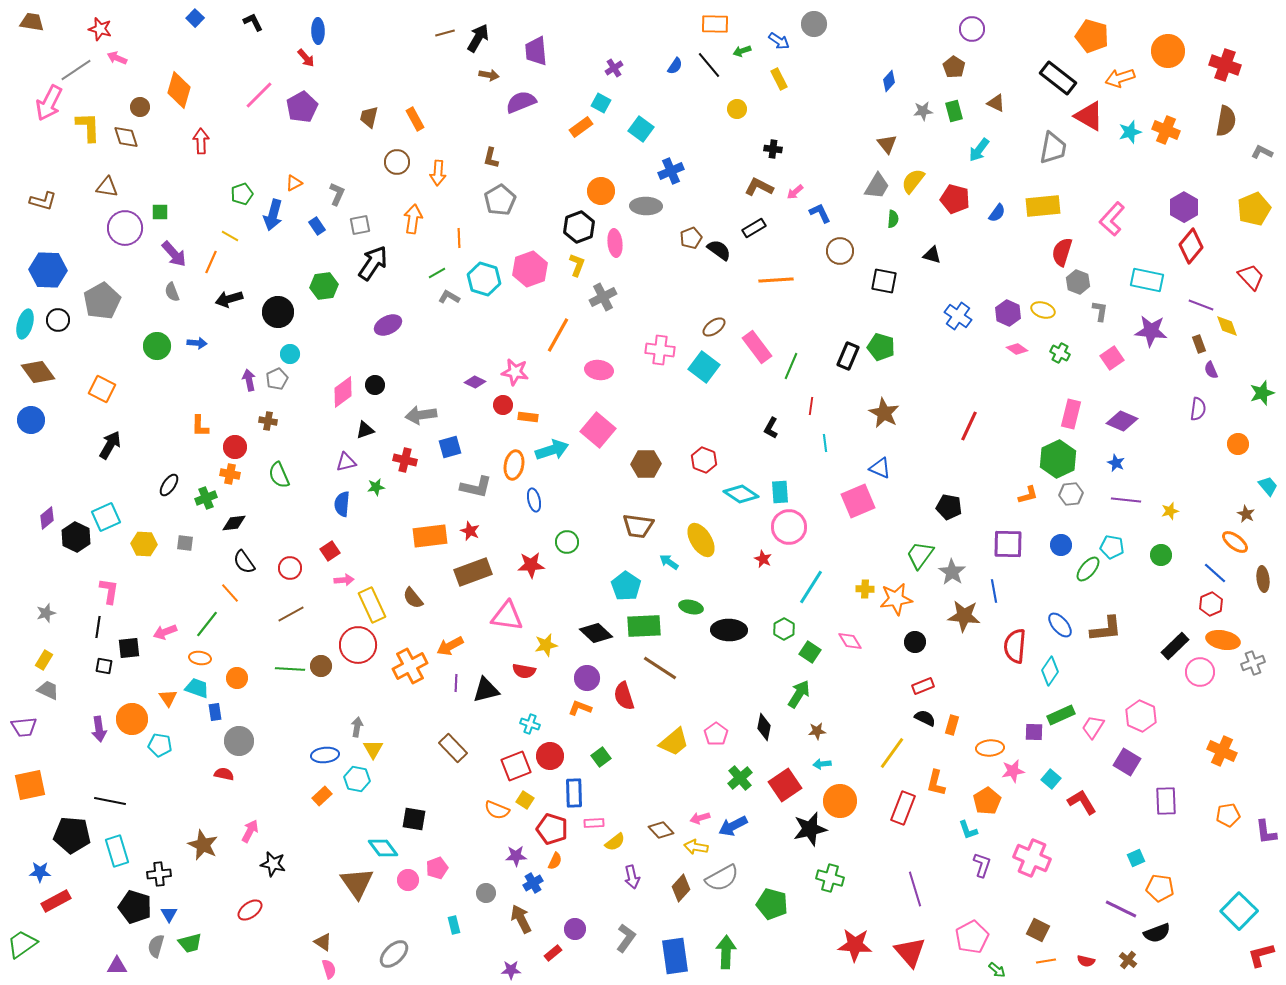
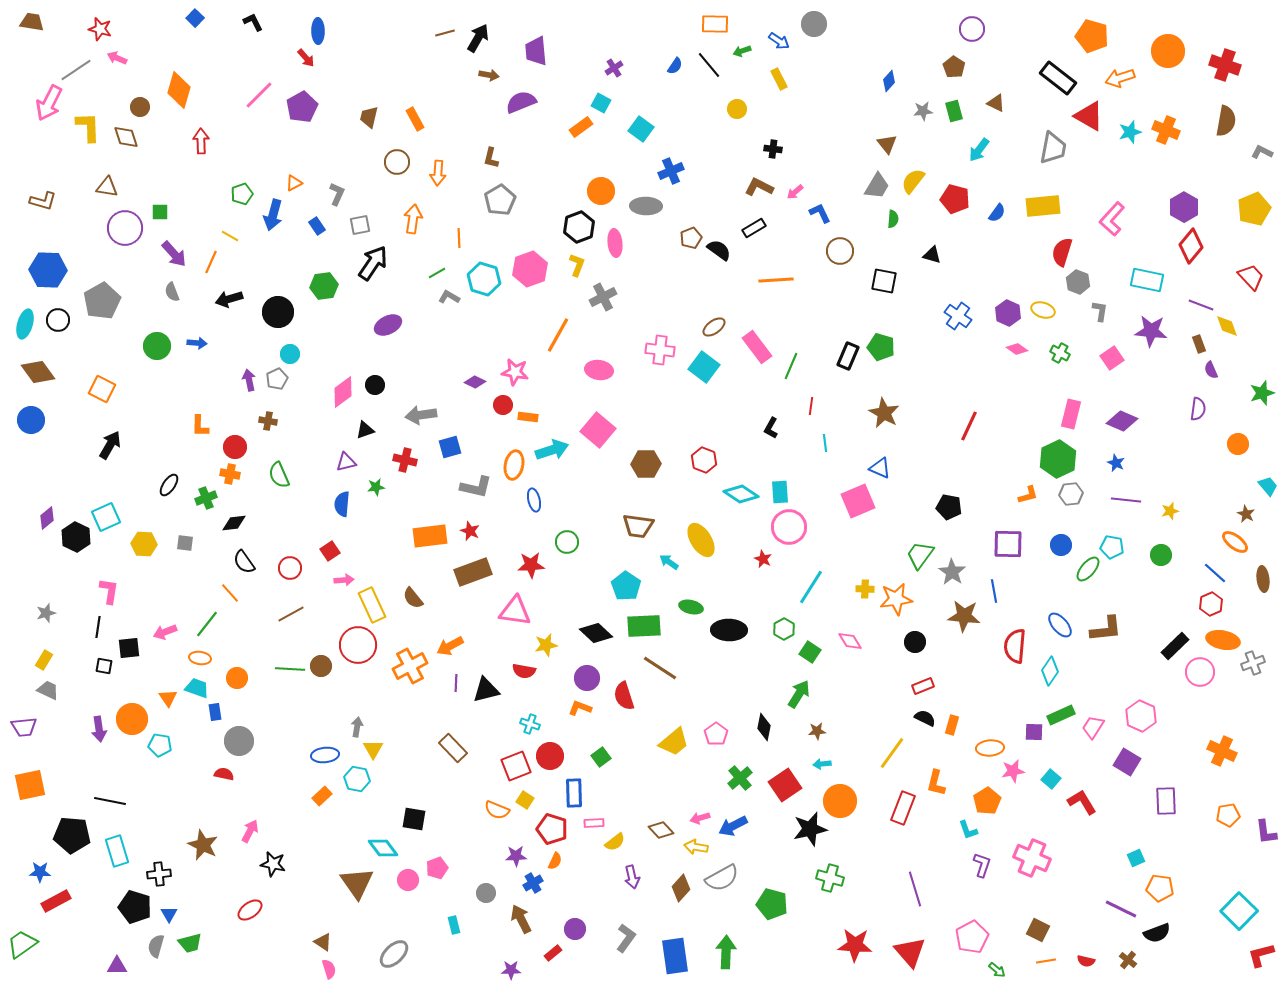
pink triangle at (507, 616): moved 8 px right, 5 px up
